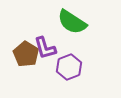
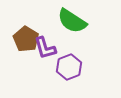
green semicircle: moved 1 px up
brown pentagon: moved 15 px up
